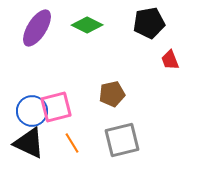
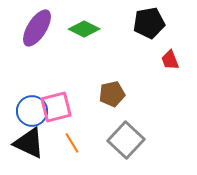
green diamond: moved 3 px left, 4 px down
gray square: moved 4 px right; rotated 33 degrees counterclockwise
